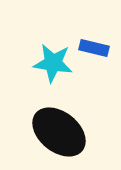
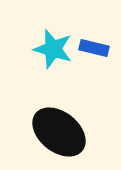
cyan star: moved 14 px up; rotated 9 degrees clockwise
